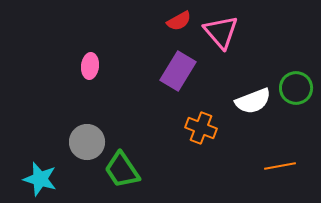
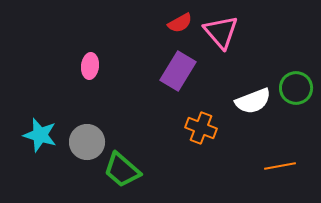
red semicircle: moved 1 px right, 2 px down
green trapezoid: rotated 15 degrees counterclockwise
cyan star: moved 44 px up
